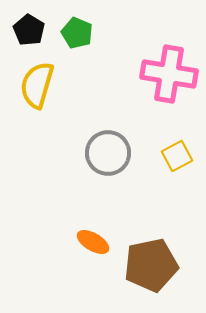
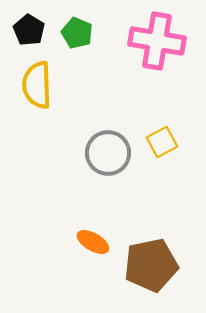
pink cross: moved 12 px left, 33 px up
yellow semicircle: rotated 18 degrees counterclockwise
yellow square: moved 15 px left, 14 px up
